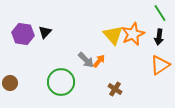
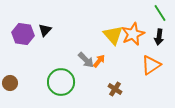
black triangle: moved 2 px up
orange triangle: moved 9 px left
